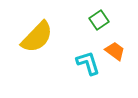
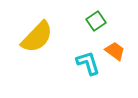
green square: moved 3 px left, 1 px down
